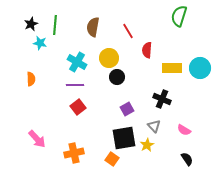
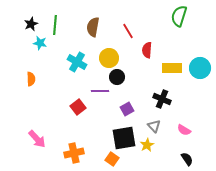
purple line: moved 25 px right, 6 px down
